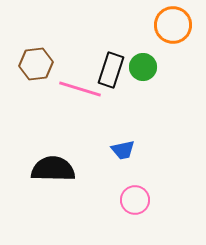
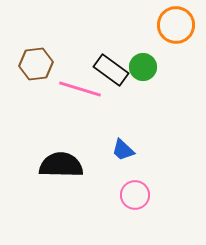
orange circle: moved 3 px right
black rectangle: rotated 72 degrees counterclockwise
blue trapezoid: rotated 55 degrees clockwise
black semicircle: moved 8 px right, 4 px up
pink circle: moved 5 px up
